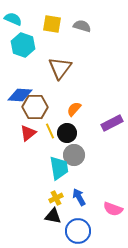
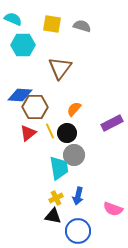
cyan hexagon: rotated 20 degrees counterclockwise
blue arrow: moved 1 px left, 1 px up; rotated 138 degrees counterclockwise
